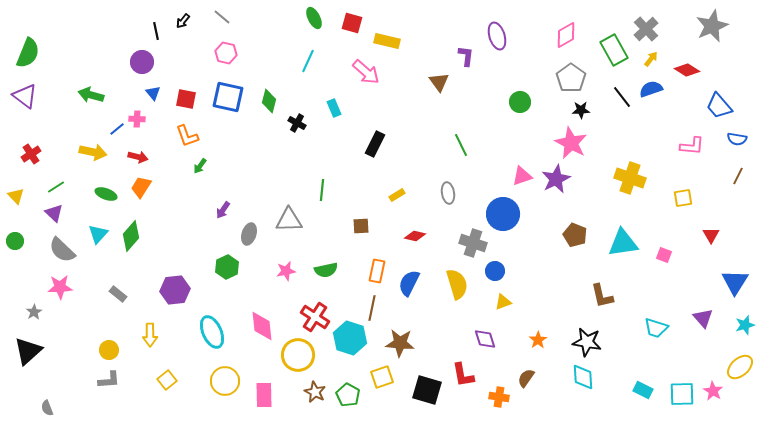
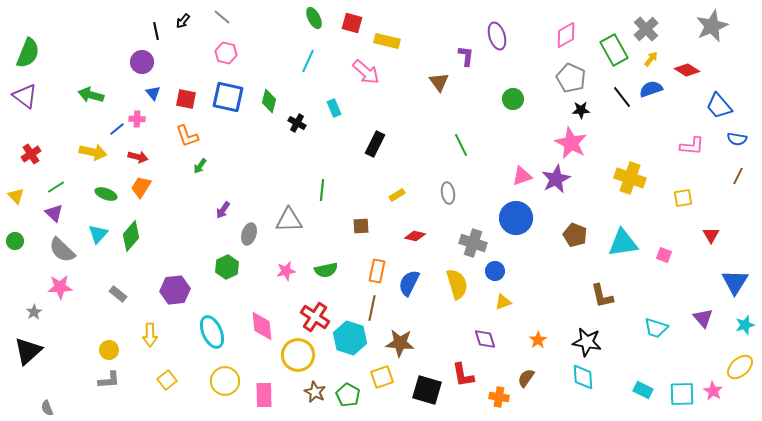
gray pentagon at (571, 78): rotated 12 degrees counterclockwise
green circle at (520, 102): moved 7 px left, 3 px up
blue circle at (503, 214): moved 13 px right, 4 px down
